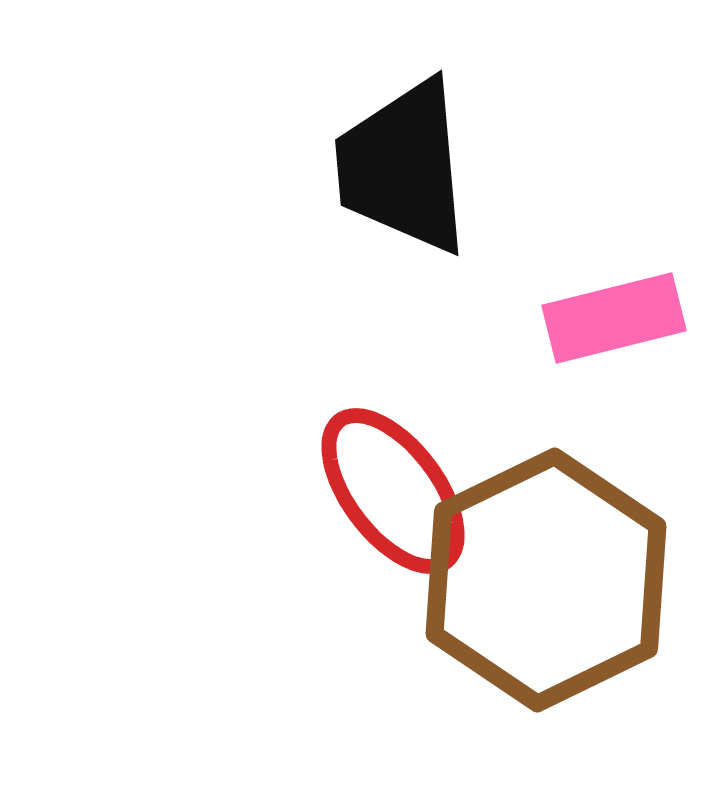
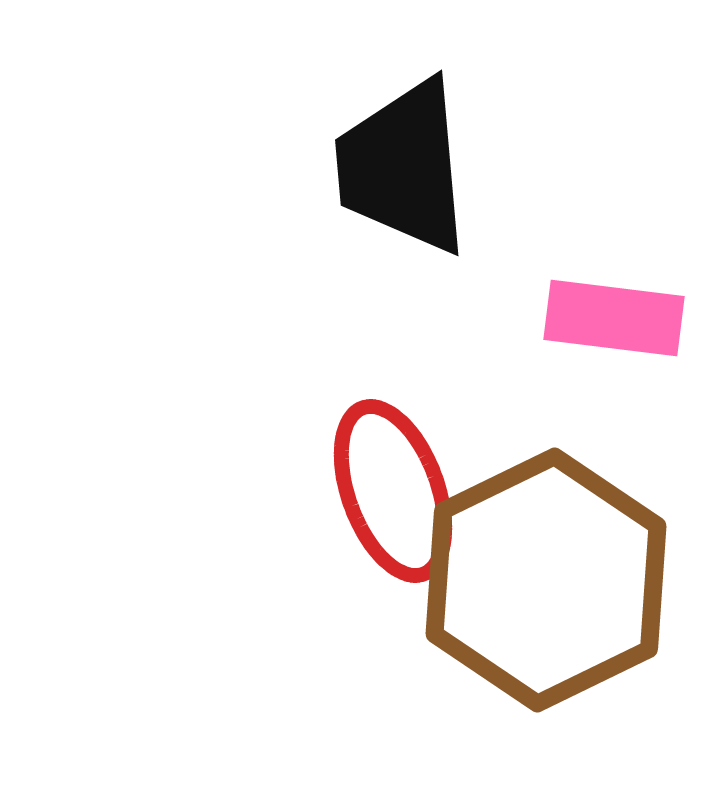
pink rectangle: rotated 21 degrees clockwise
red ellipse: rotated 17 degrees clockwise
